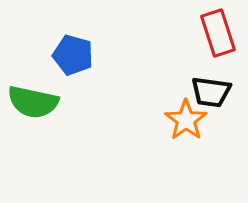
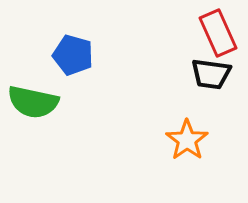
red rectangle: rotated 6 degrees counterclockwise
black trapezoid: moved 18 px up
orange star: moved 1 px right, 20 px down
